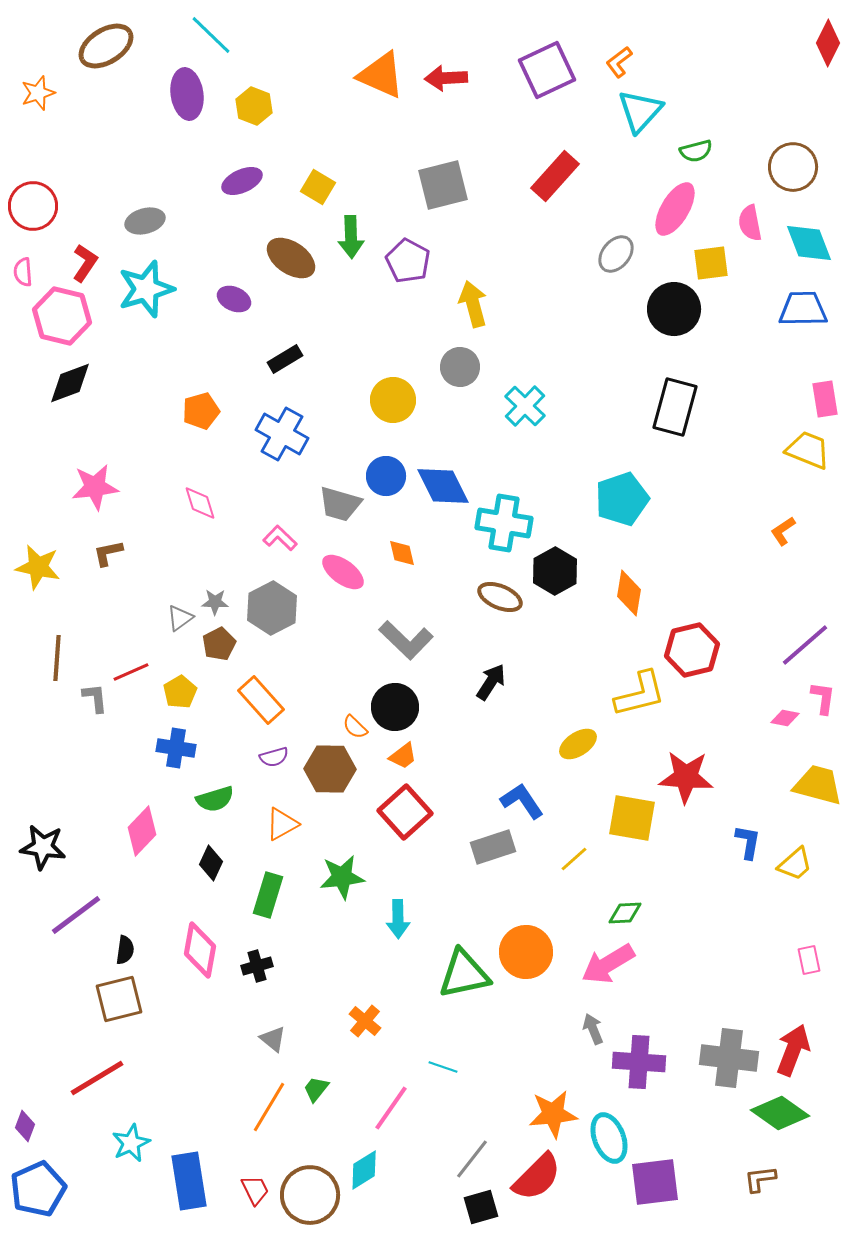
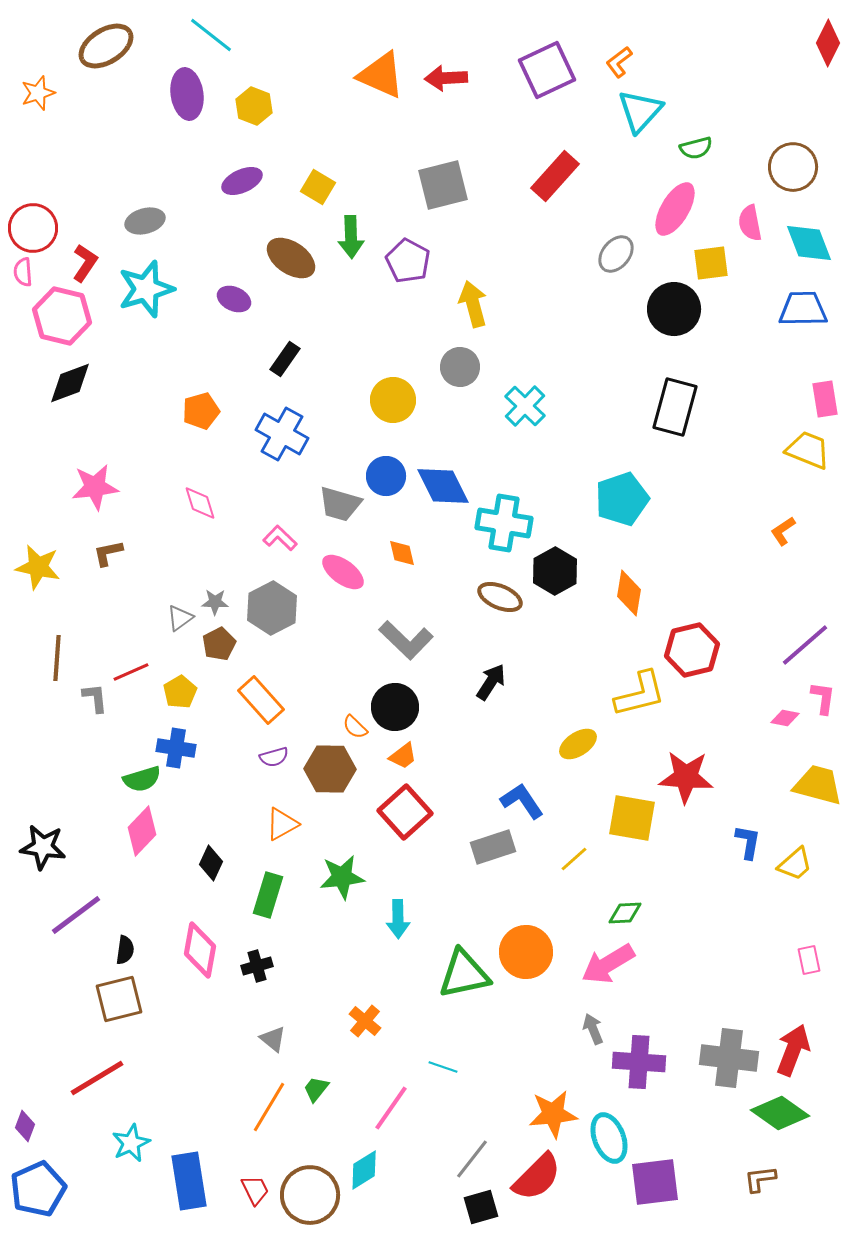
cyan line at (211, 35): rotated 6 degrees counterclockwise
green semicircle at (696, 151): moved 3 px up
red circle at (33, 206): moved 22 px down
black rectangle at (285, 359): rotated 24 degrees counterclockwise
green semicircle at (215, 799): moved 73 px left, 20 px up
